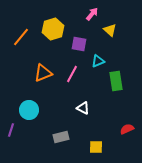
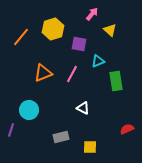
yellow square: moved 6 px left
